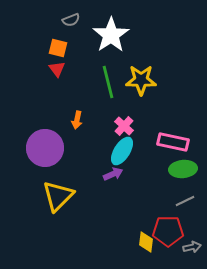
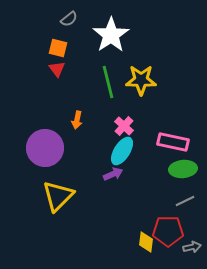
gray semicircle: moved 2 px left, 1 px up; rotated 18 degrees counterclockwise
